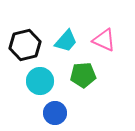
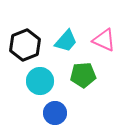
black hexagon: rotated 8 degrees counterclockwise
